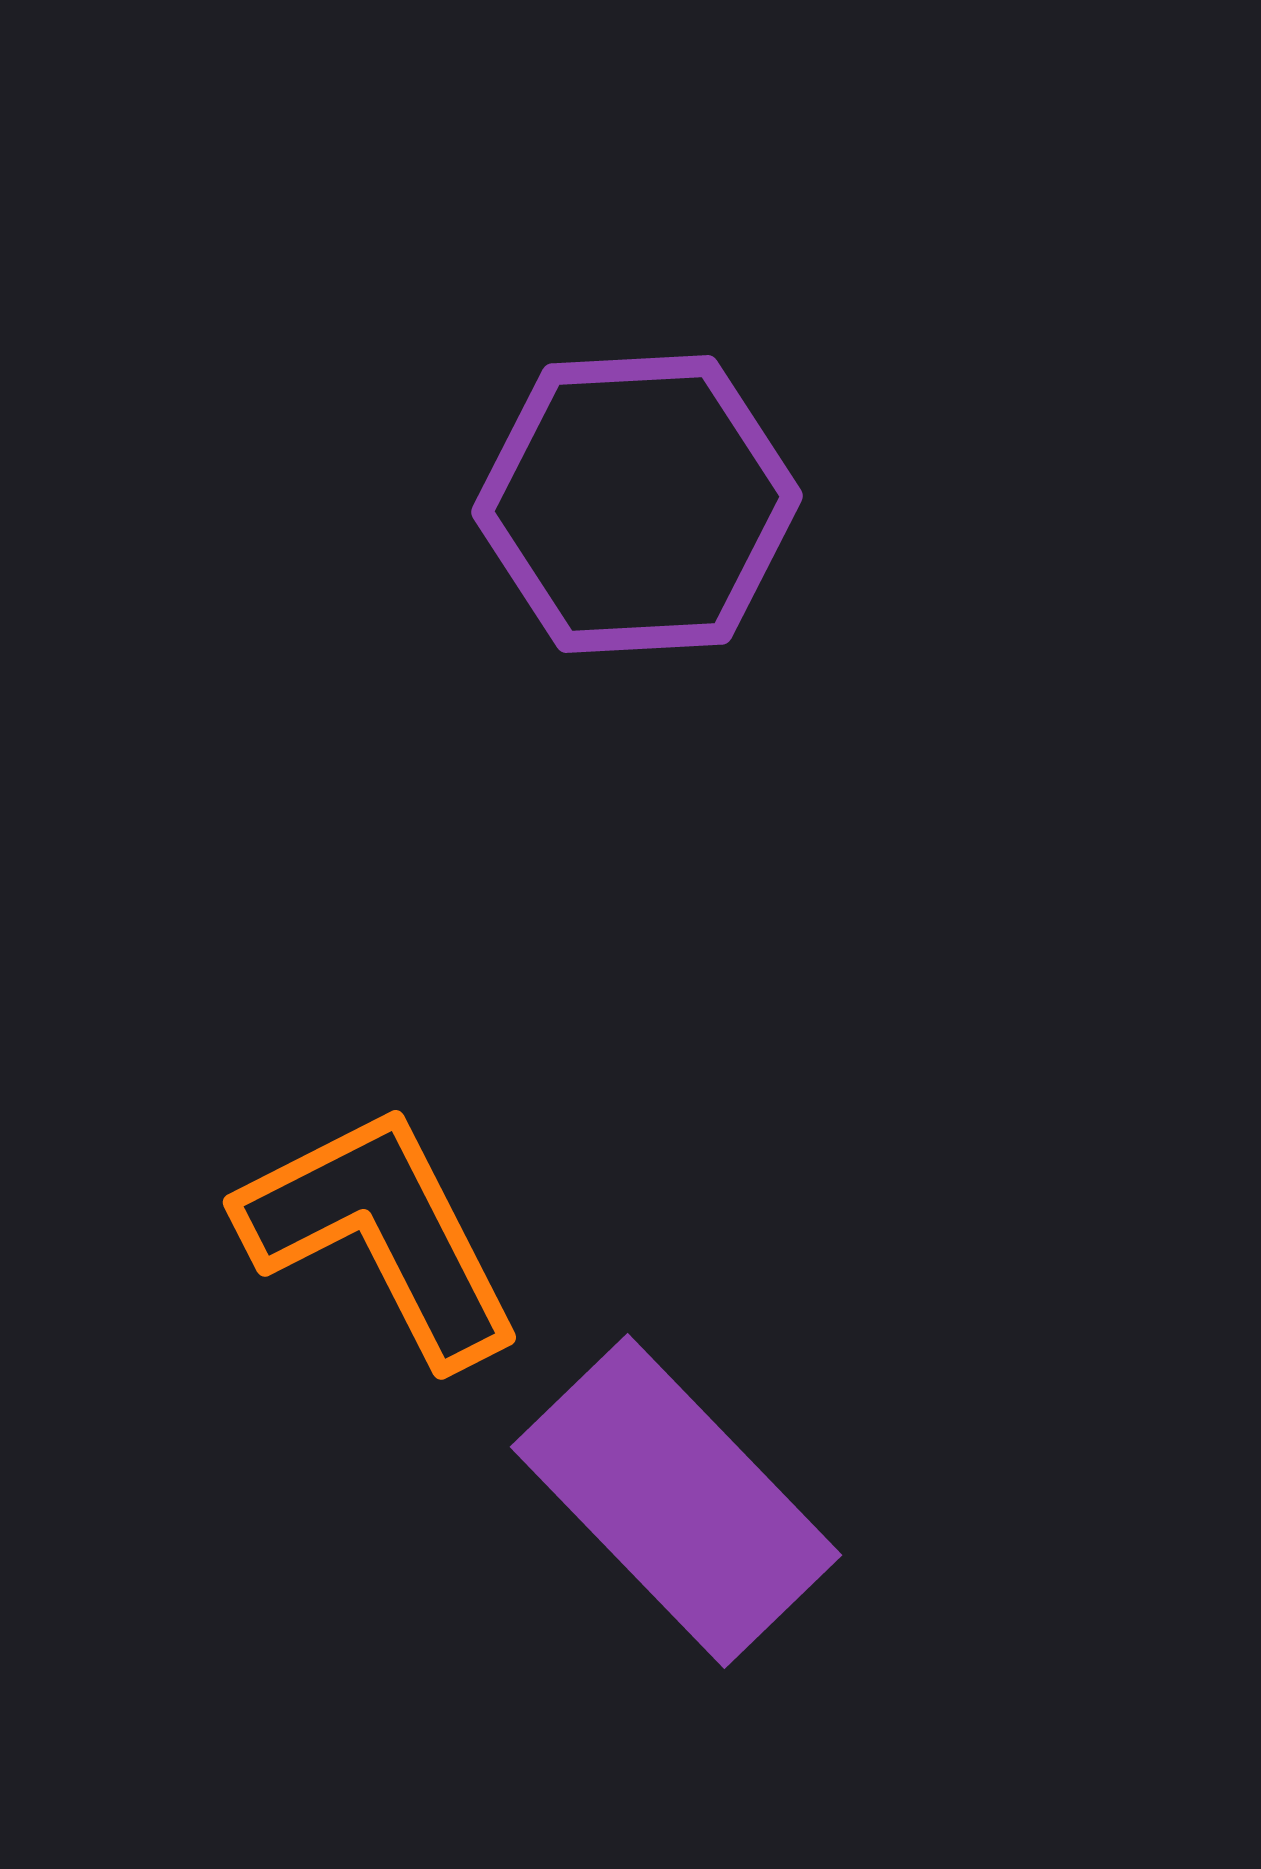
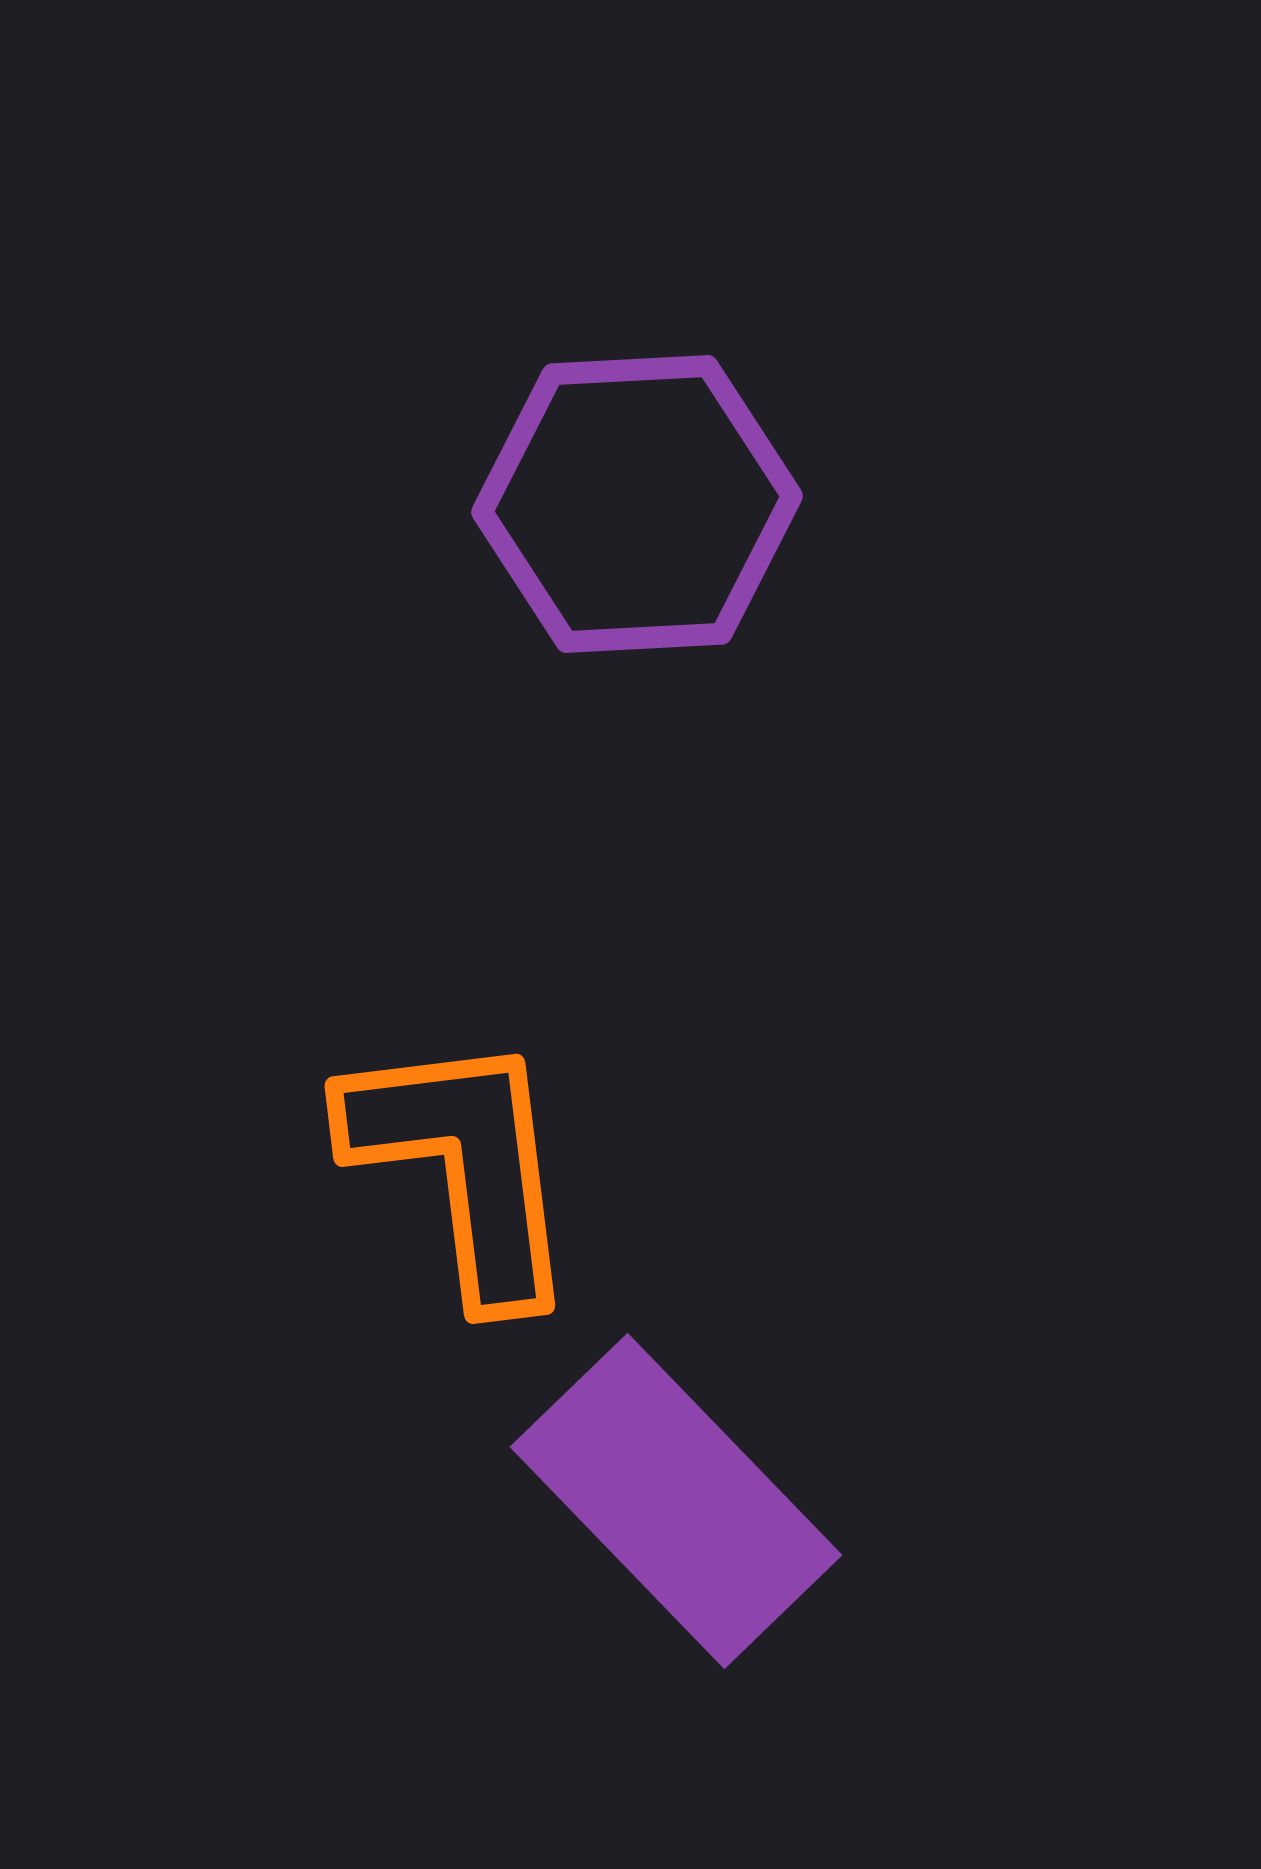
orange L-shape: moved 82 px right, 68 px up; rotated 20 degrees clockwise
